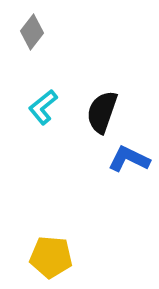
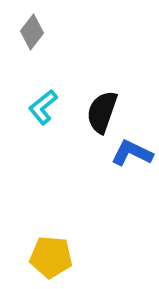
blue L-shape: moved 3 px right, 6 px up
